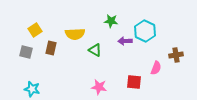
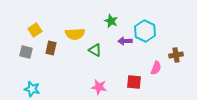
green star: rotated 16 degrees clockwise
